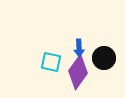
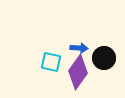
blue arrow: rotated 84 degrees counterclockwise
